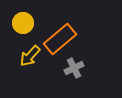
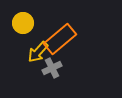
yellow arrow: moved 8 px right, 4 px up
gray cross: moved 22 px left
